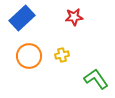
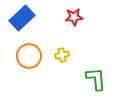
green L-shape: rotated 30 degrees clockwise
